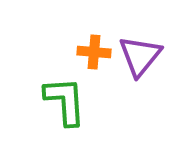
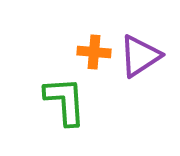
purple triangle: rotated 18 degrees clockwise
